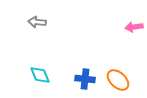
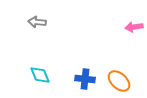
orange ellipse: moved 1 px right, 1 px down
